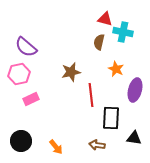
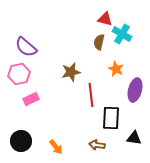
cyan cross: moved 1 px left, 2 px down; rotated 18 degrees clockwise
